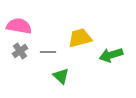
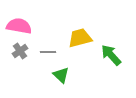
green arrow: rotated 65 degrees clockwise
green triangle: moved 1 px up
